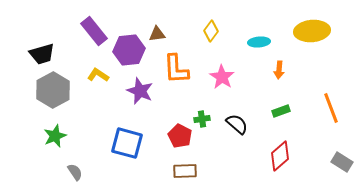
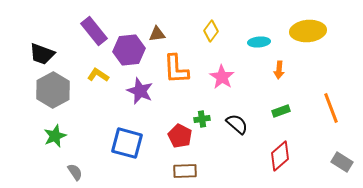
yellow ellipse: moved 4 px left
black trapezoid: rotated 36 degrees clockwise
